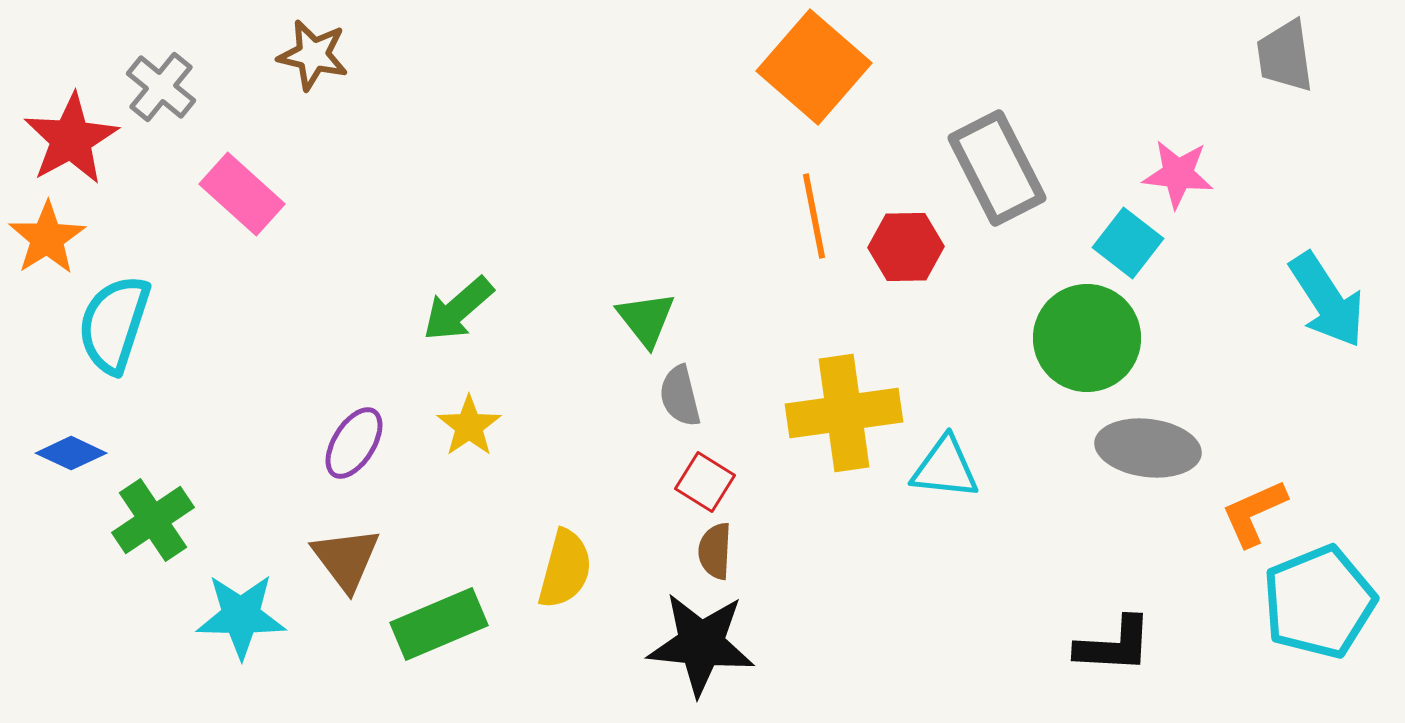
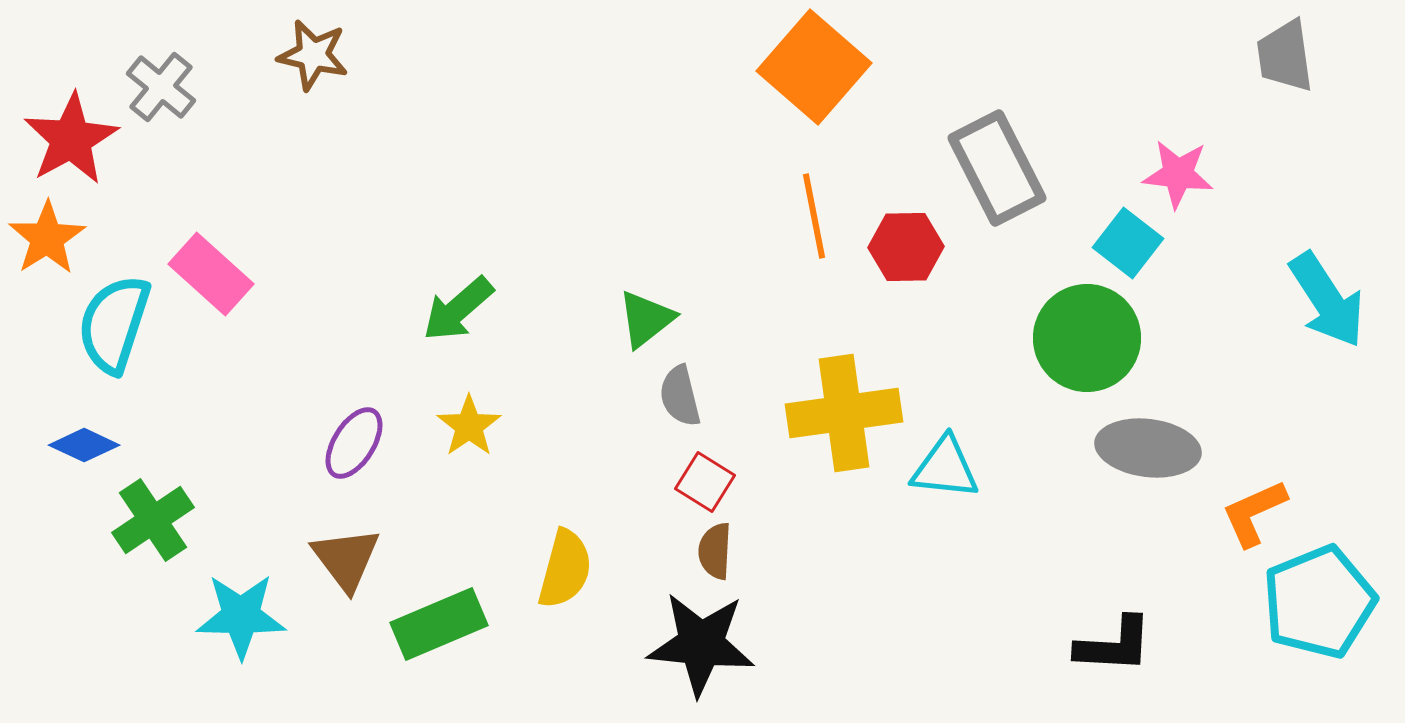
pink rectangle: moved 31 px left, 80 px down
green triangle: rotated 30 degrees clockwise
blue diamond: moved 13 px right, 8 px up
